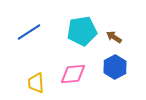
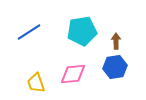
brown arrow: moved 2 px right, 4 px down; rotated 56 degrees clockwise
blue hexagon: rotated 20 degrees clockwise
yellow trapezoid: rotated 15 degrees counterclockwise
